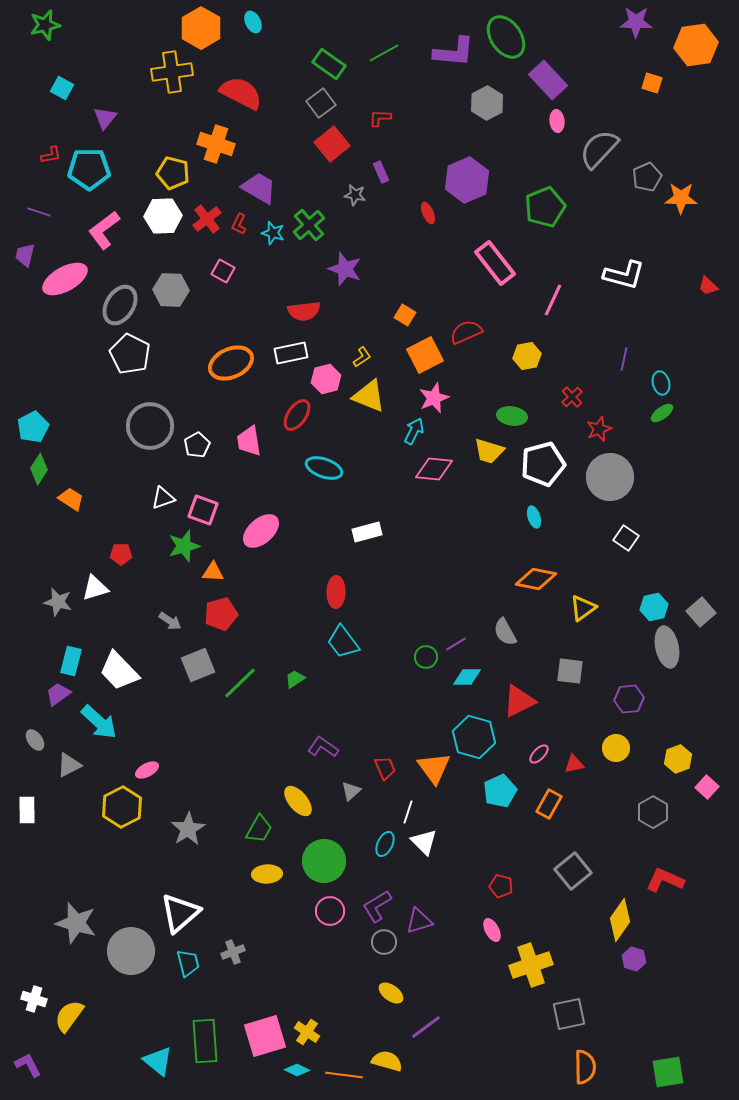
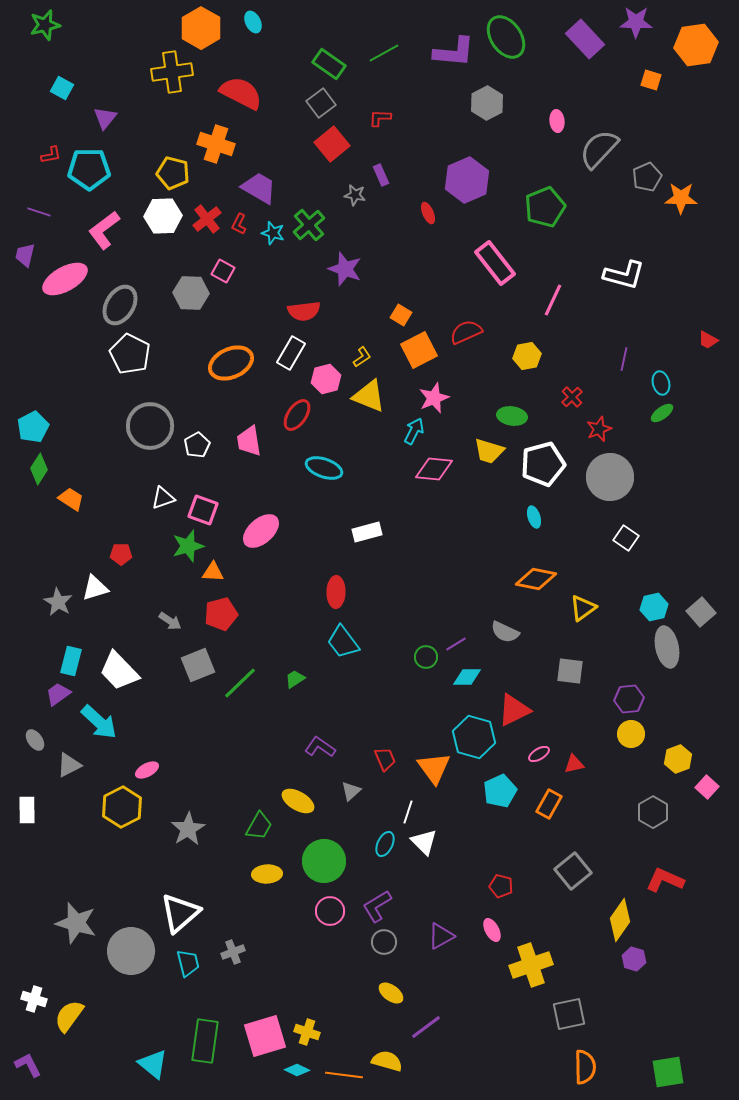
purple rectangle at (548, 80): moved 37 px right, 41 px up
orange square at (652, 83): moved 1 px left, 3 px up
purple rectangle at (381, 172): moved 3 px down
red trapezoid at (708, 286): moved 54 px down; rotated 15 degrees counterclockwise
gray hexagon at (171, 290): moved 20 px right, 3 px down
orange square at (405, 315): moved 4 px left
white rectangle at (291, 353): rotated 48 degrees counterclockwise
orange square at (425, 355): moved 6 px left, 5 px up
green star at (184, 546): moved 4 px right
gray star at (58, 602): rotated 16 degrees clockwise
gray semicircle at (505, 632): rotated 36 degrees counterclockwise
red triangle at (519, 701): moved 5 px left, 9 px down
purple L-shape at (323, 747): moved 3 px left
yellow circle at (616, 748): moved 15 px right, 14 px up
pink ellipse at (539, 754): rotated 15 degrees clockwise
red trapezoid at (385, 768): moved 9 px up
yellow ellipse at (298, 801): rotated 20 degrees counterclockwise
green trapezoid at (259, 829): moved 3 px up
purple triangle at (419, 921): moved 22 px right, 15 px down; rotated 12 degrees counterclockwise
yellow cross at (307, 1032): rotated 15 degrees counterclockwise
green rectangle at (205, 1041): rotated 12 degrees clockwise
cyan triangle at (158, 1061): moved 5 px left, 3 px down
